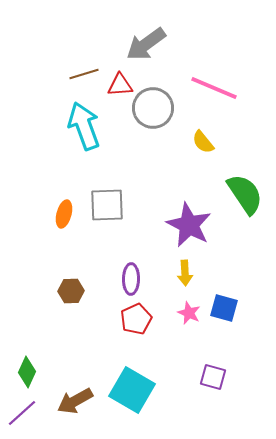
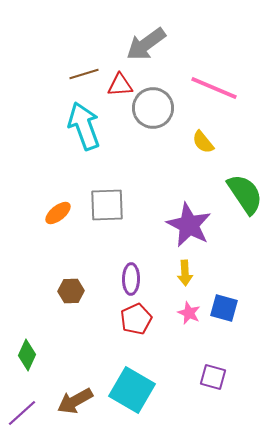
orange ellipse: moved 6 px left, 1 px up; rotated 36 degrees clockwise
green diamond: moved 17 px up
